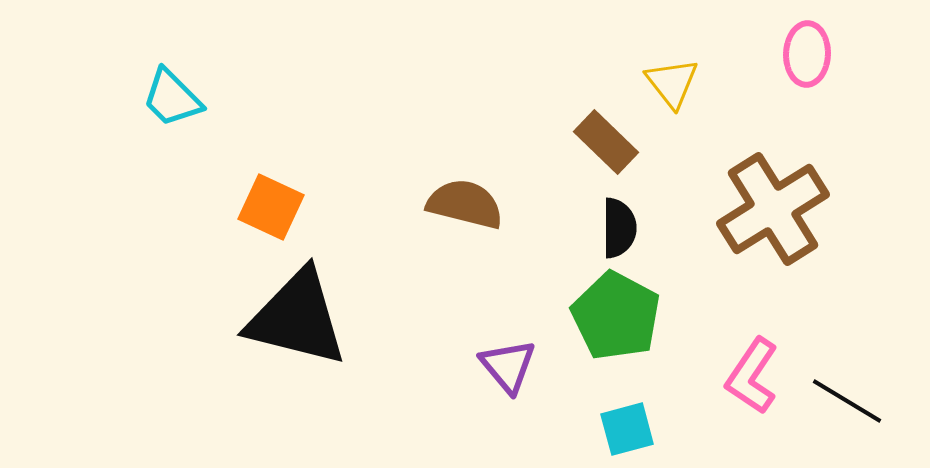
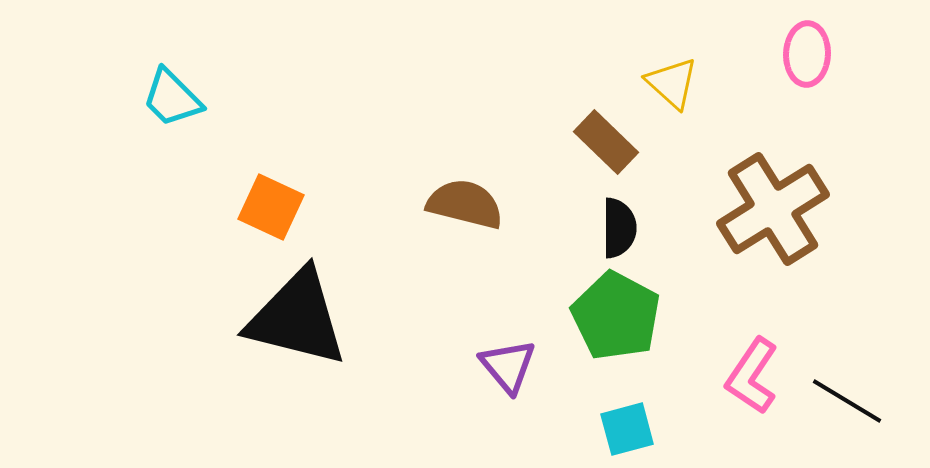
yellow triangle: rotated 10 degrees counterclockwise
